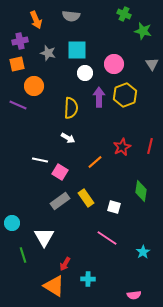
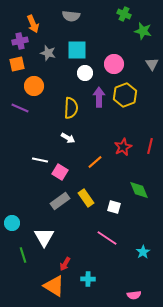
orange arrow: moved 3 px left, 4 px down
purple line: moved 2 px right, 3 px down
red star: moved 1 px right
green diamond: moved 2 px left, 1 px up; rotated 30 degrees counterclockwise
